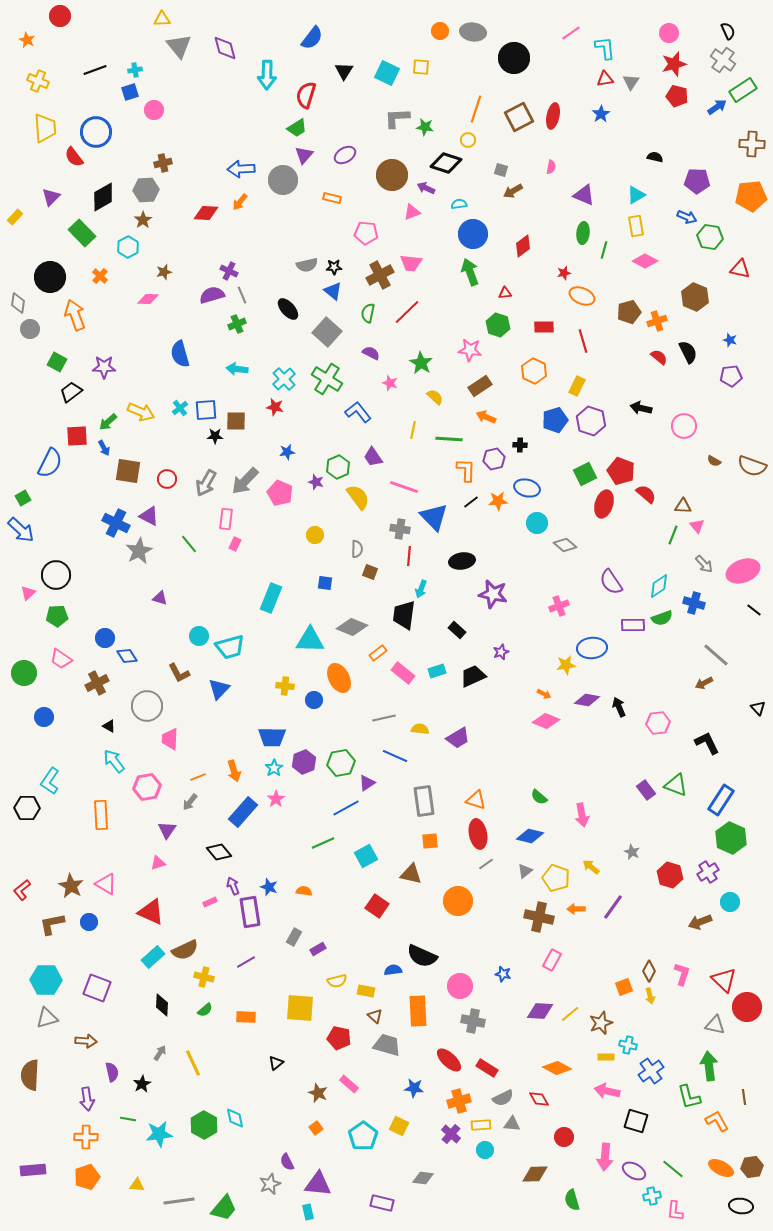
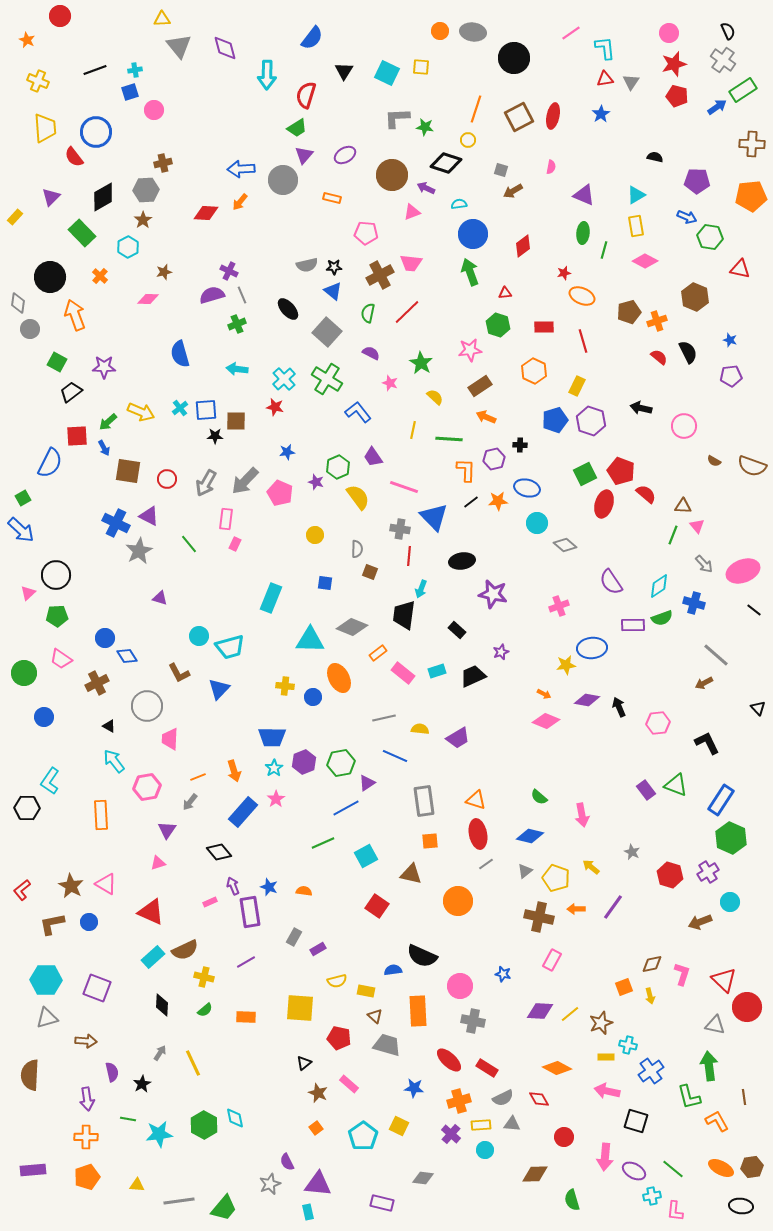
pink star at (470, 350): rotated 15 degrees counterclockwise
blue circle at (314, 700): moved 1 px left, 3 px up
brown diamond at (649, 971): moved 3 px right, 7 px up; rotated 50 degrees clockwise
black triangle at (276, 1063): moved 28 px right
